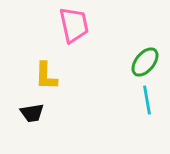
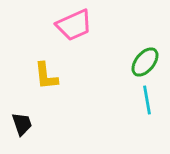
pink trapezoid: rotated 78 degrees clockwise
yellow L-shape: rotated 8 degrees counterclockwise
black trapezoid: moved 10 px left, 11 px down; rotated 100 degrees counterclockwise
